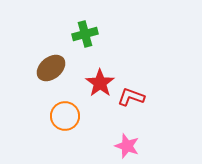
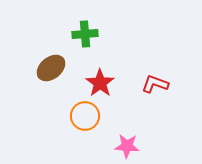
green cross: rotated 10 degrees clockwise
red L-shape: moved 24 px right, 13 px up
orange circle: moved 20 px right
pink star: rotated 15 degrees counterclockwise
